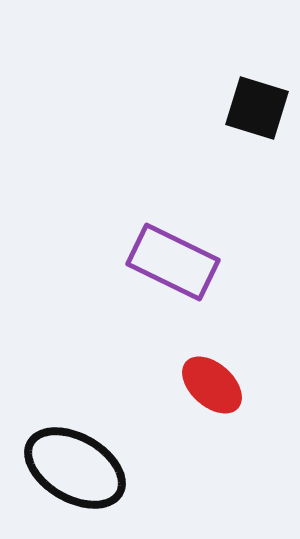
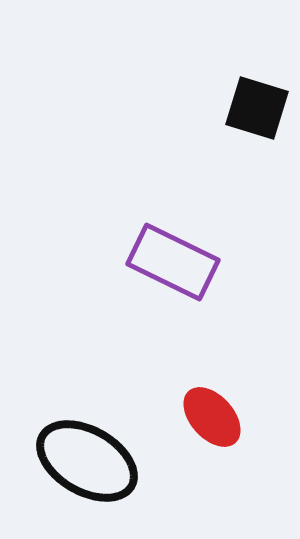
red ellipse: moved 32 px down; rotated 6 degrees clockwise
black ellipse: moved 12 px right, 7 px up
